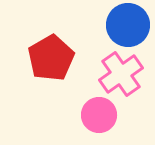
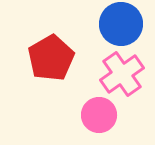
blue circle: moved 7 px left, 1 px up
pink cross: moved 1 px right
